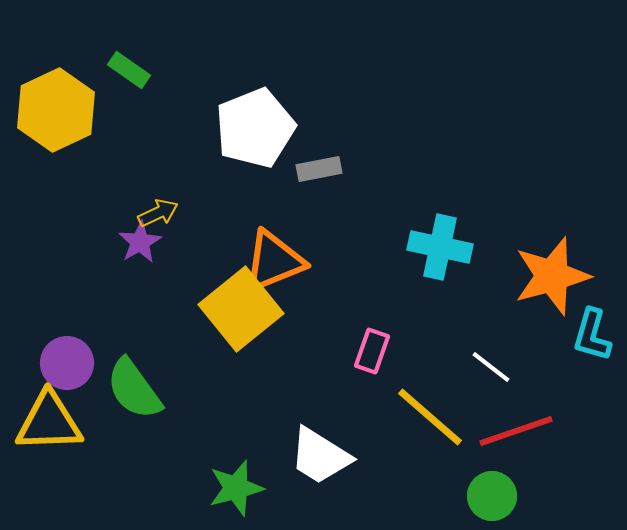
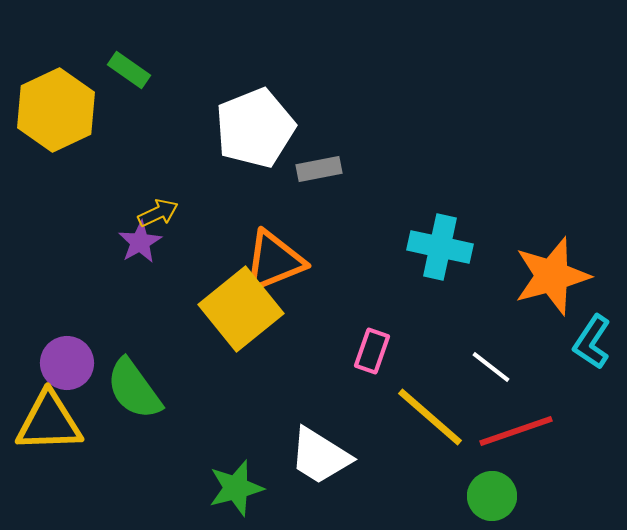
cyan L-shape: moved 7 px down; rotated 18 degrees clockwise
